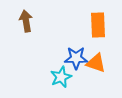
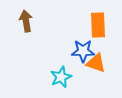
blue star: moved 7 px right, 7 px up
